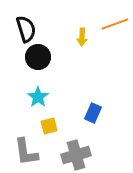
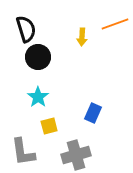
gray L-shape: moved 3 px left
